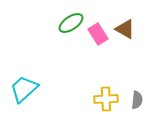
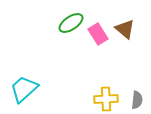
brown triangle: rotated 10 degrees clockwise
